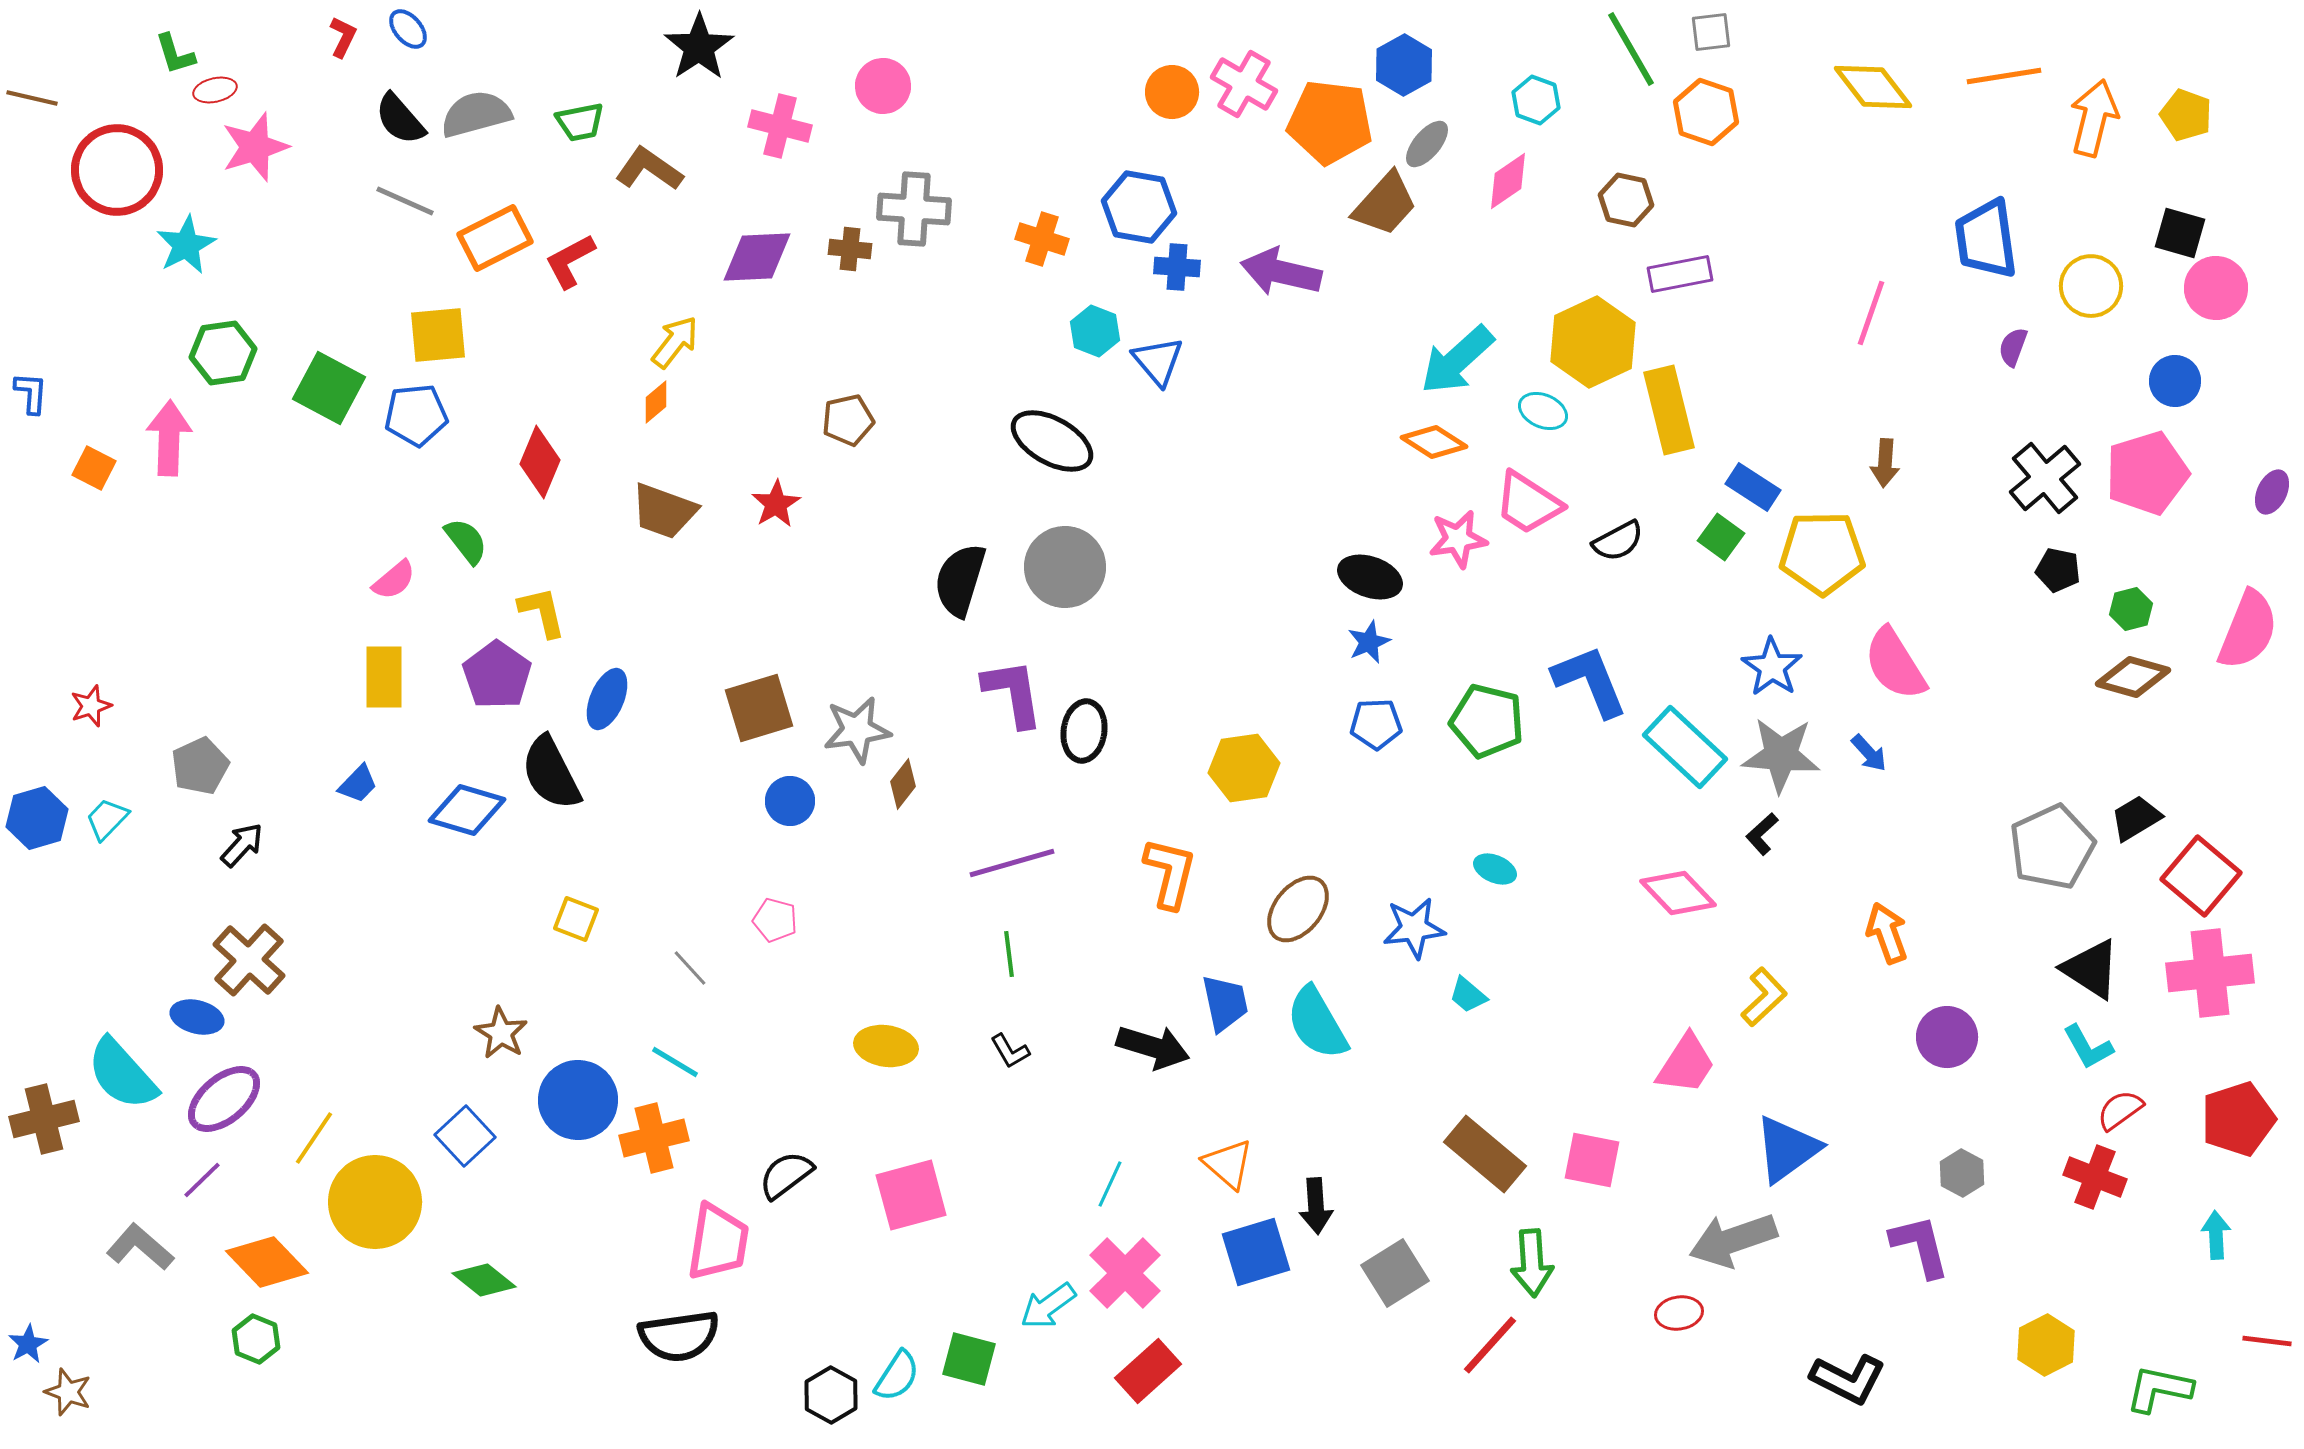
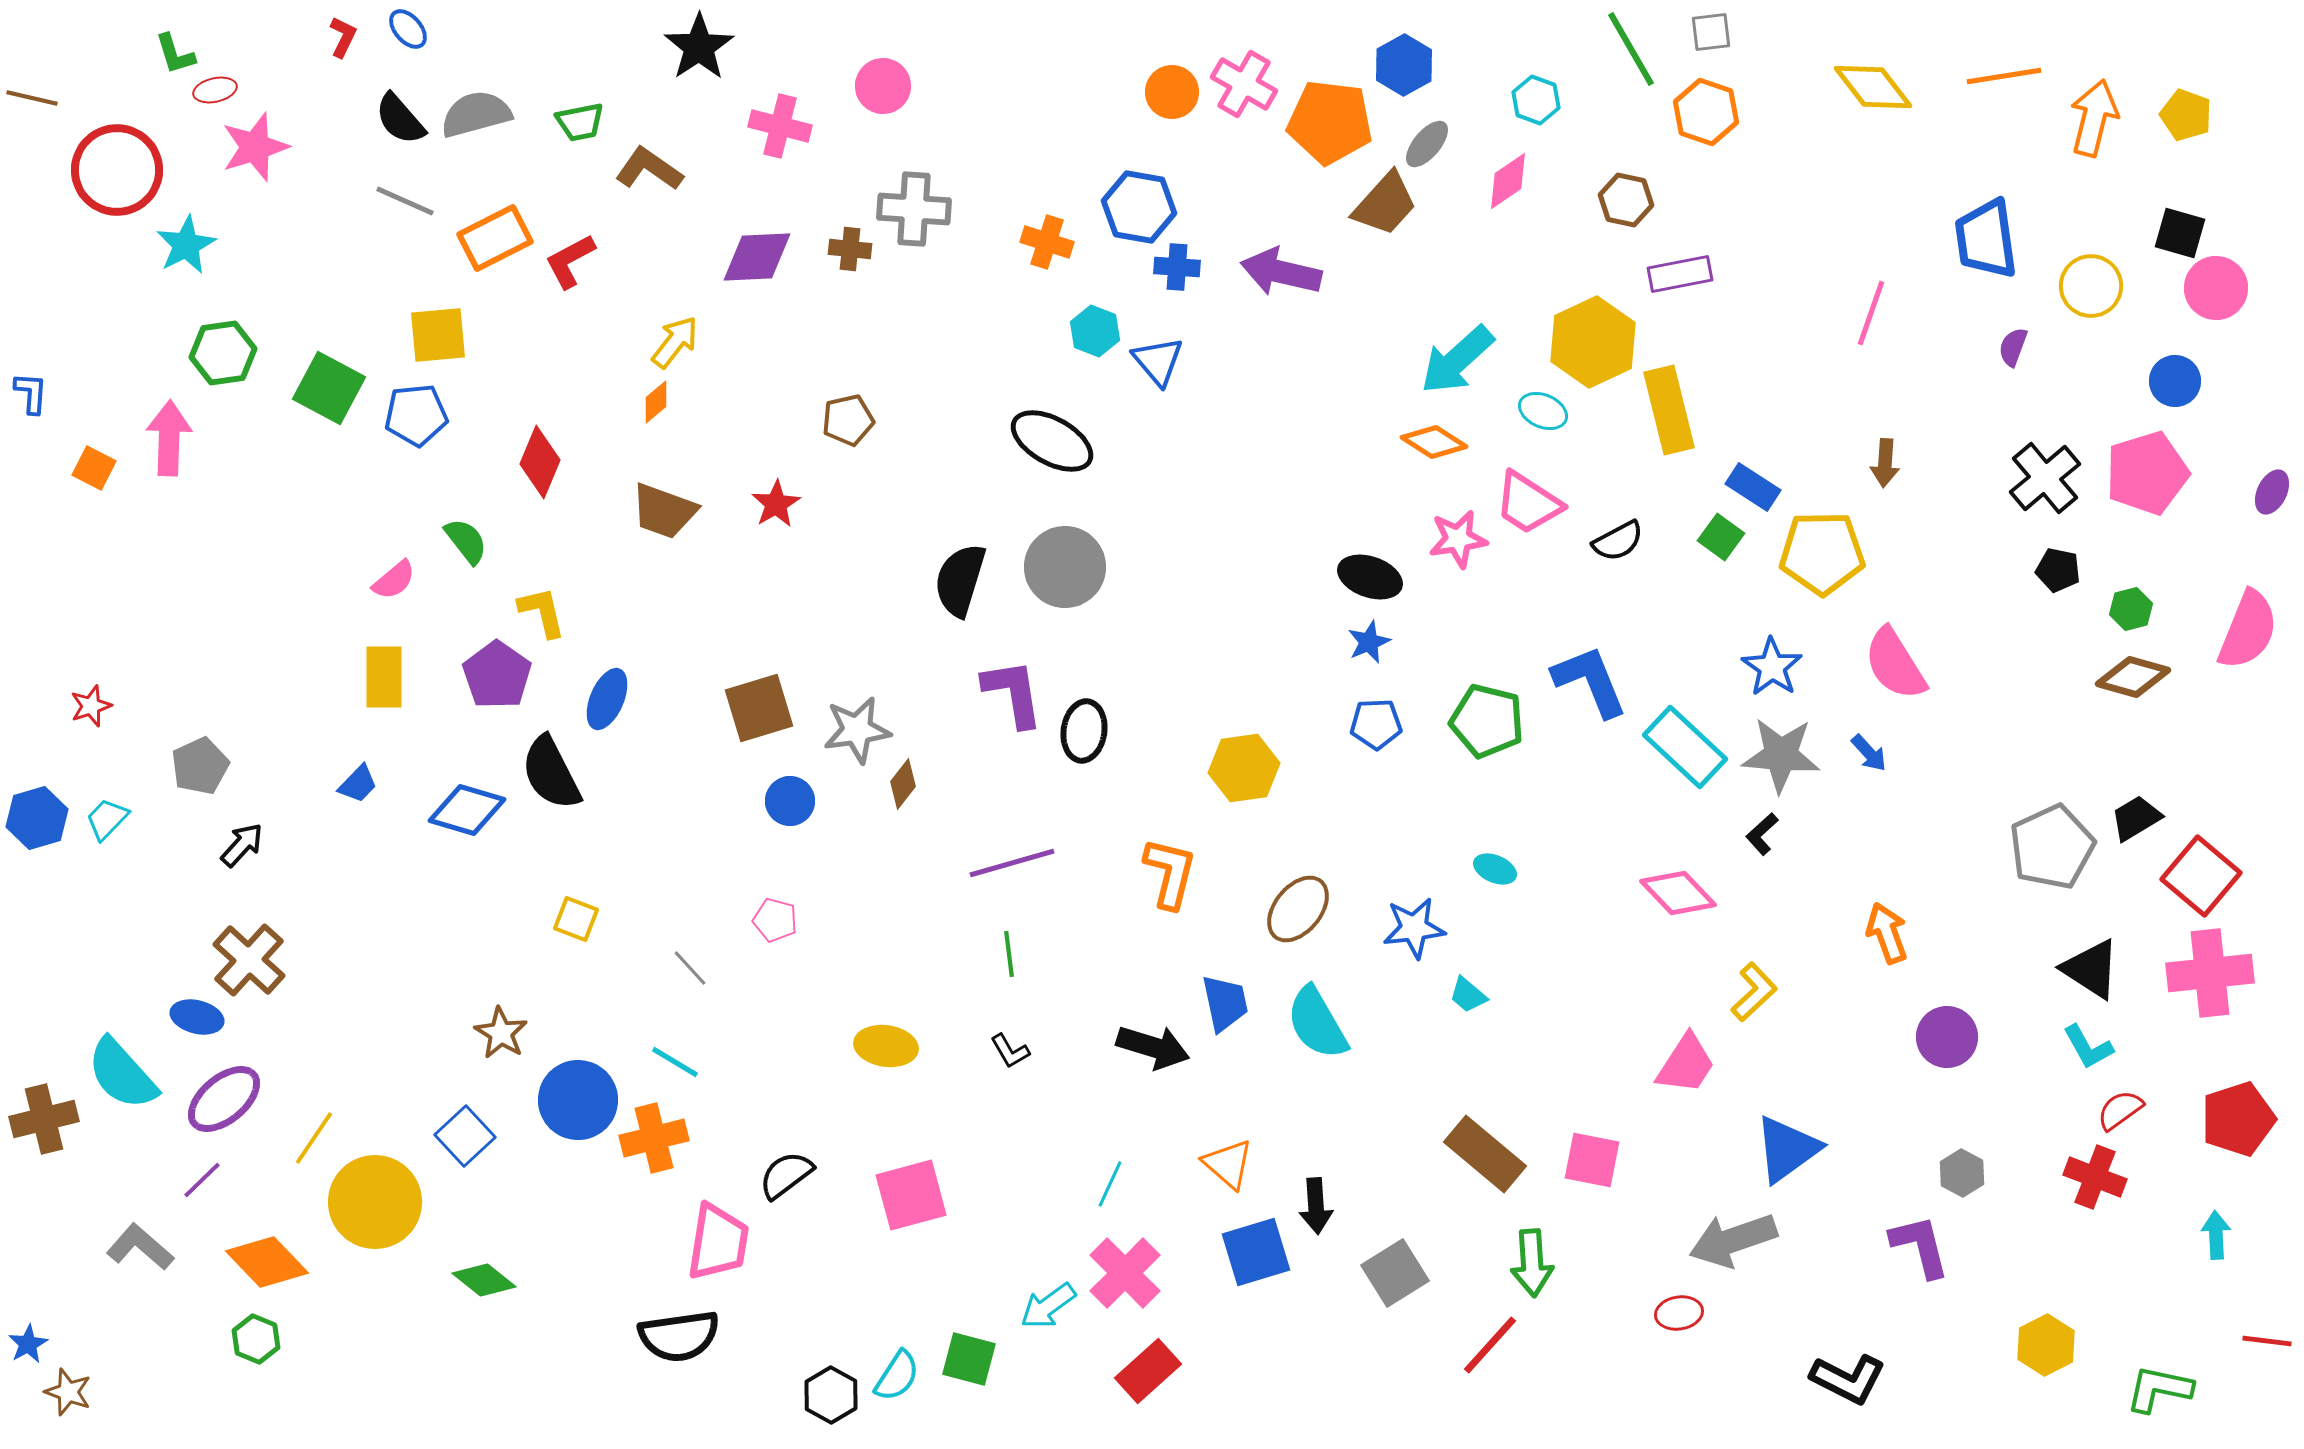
orange cross at (1042, 239): moved 5 px right, 3 px down
yellow L-shape at (1764, 997): moved 10 px left, 5 px up
